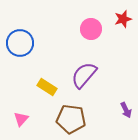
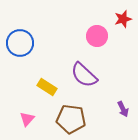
pink circle: moved 6 px right, 7 px down
purple semicircle: rotated 88 degrees counterclockwise
purple arrow: moved 3 px left, 1 px up
pink triangle: moved 6 px right
